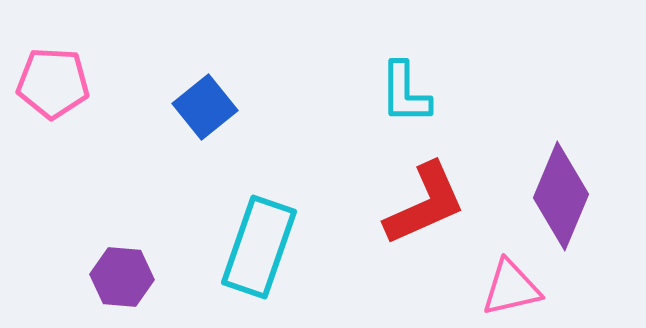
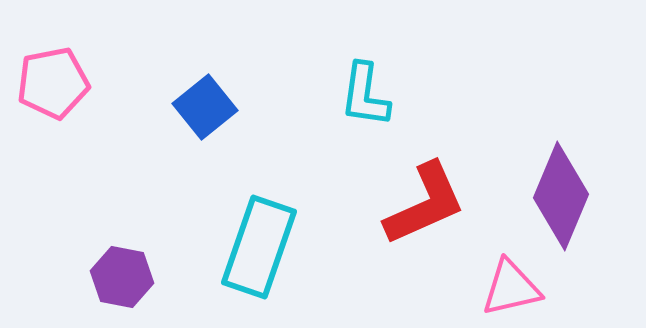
pink pentagon: rotated 14 degrees counterclockwise
cyan L-shape: moved 40 px left, 2 px down; rotated 8 degrees clockwise
purple hexagon: rotated 6 degrees clockwise
